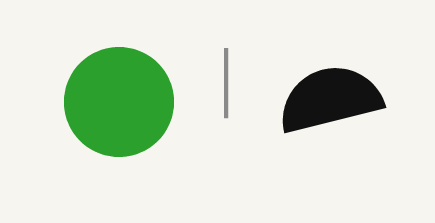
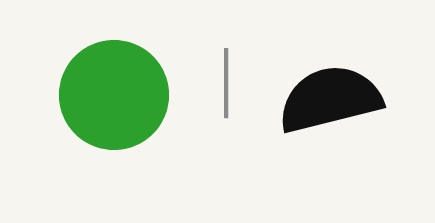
green circle: moved 5 px left, 7 px up
